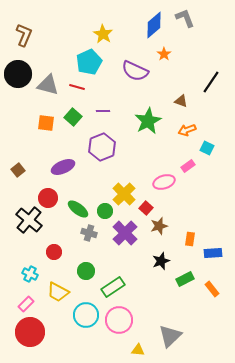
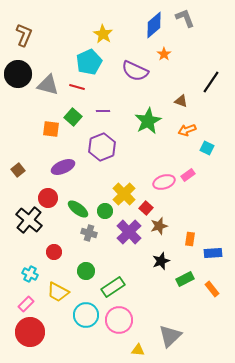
orange square at (46, 123): moved 5 px right, 6 px down
pink rectangle at (188, 166): moved 9 px down
purple cross at (125, 233): moved 4 px right, 1 px up
